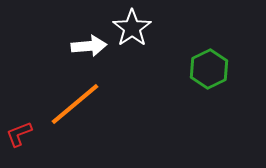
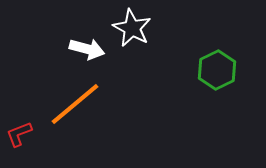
white star: rotated 9 degrees counterclockwise
white arrow: moved 2 px left, 3 px down; rotated 20 degrees clockwise
green hexagon: moved 8 px right, 1 px down
